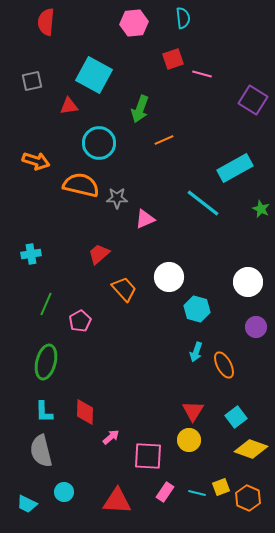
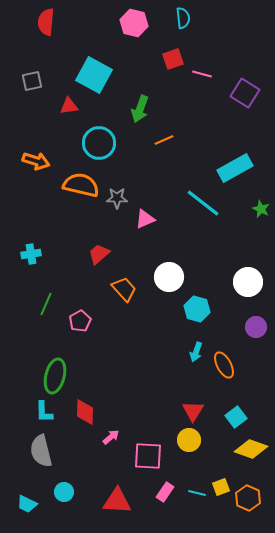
pink hexagon at (134, 23): rotated 20 degrees clockwise
purple square at (253, 100): moved 8 px left, 7 px up
green ellipse at (46, 362): moved 9 px right, 14 px down
